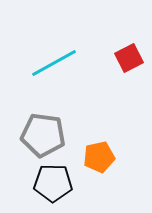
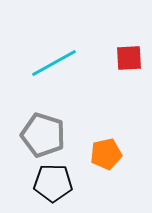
red square: rotated 24 degrees clockwise
gray pentagon: rotated 9 degrees clockwise
orange pentagon: moved 7 px right, 3 px up
